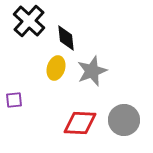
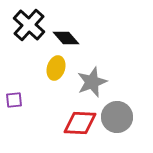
black cross: moved 4 px down
black diamond: rotated 36 degrees counterclockwise
gray star: moved 11 px down
gray circle: moved 7 px left, 3 px up
